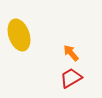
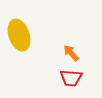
red trapezoid: rotated 145 degrees counterclockwise
